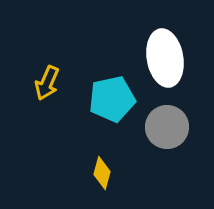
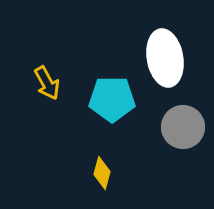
yellow arrow: rotated 52 degrees counterclockwise
cyan pentagon: rotated 12 degrees clockwise
gray circle: moved 16 px right
